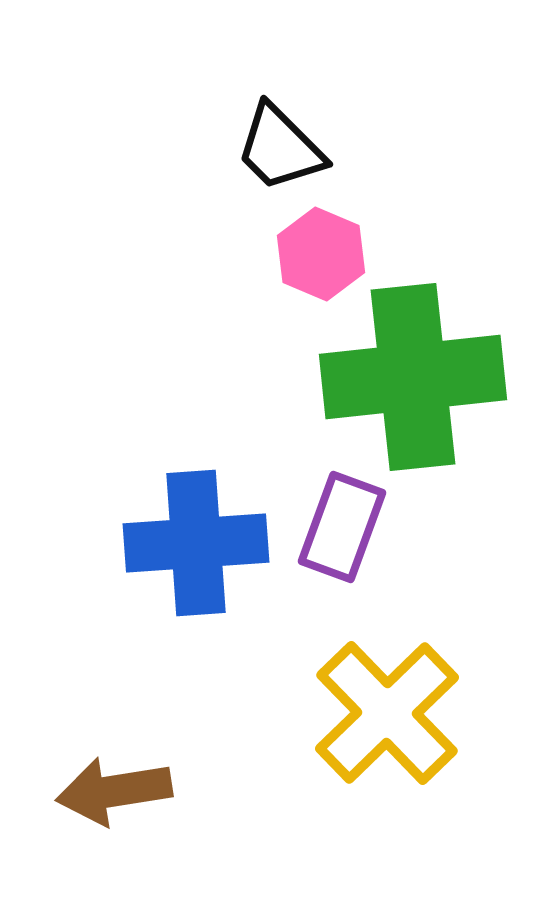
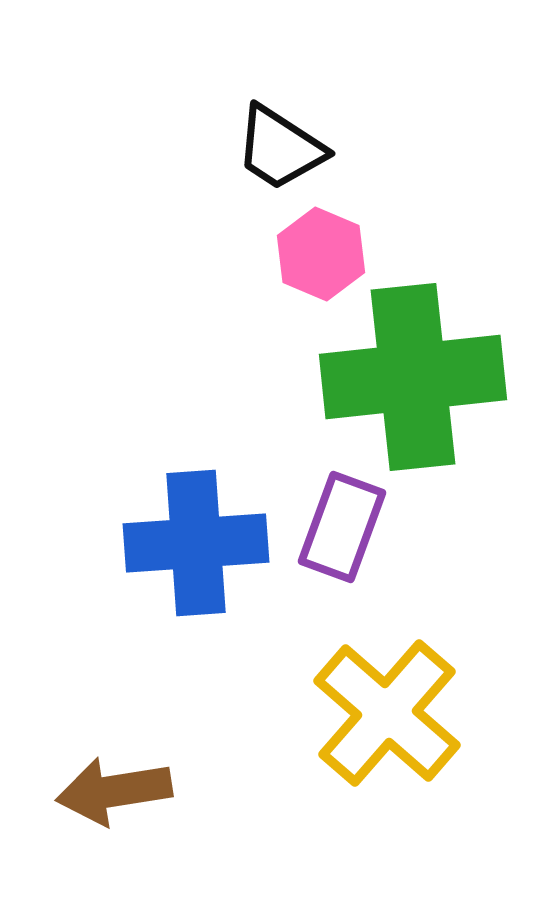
black trapezoid: rotated 12 degrees counterclockwise
yellow cross: rotated 5 degrees counterclockwise
